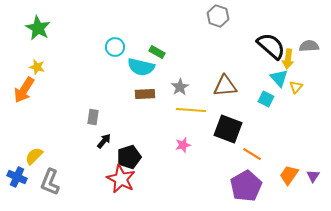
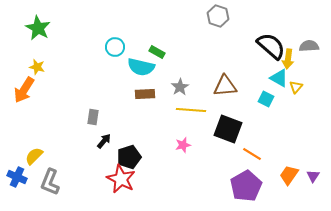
cyan triangle: rotated 18 degrees counterclockwise
